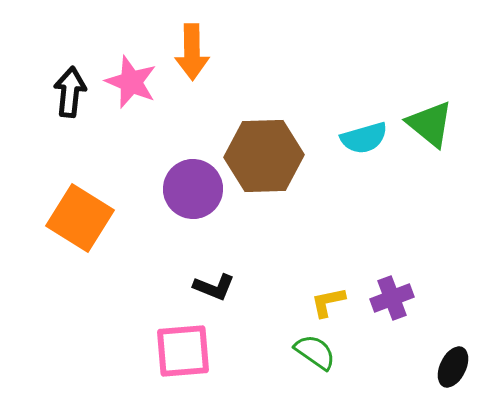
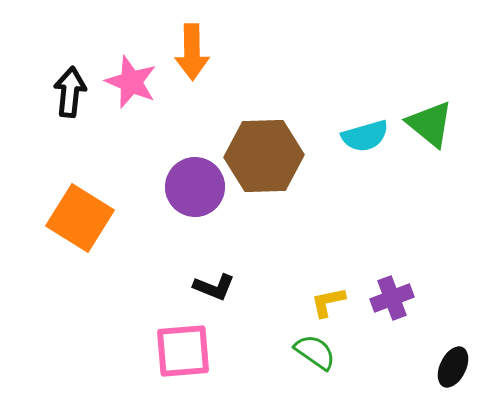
cyan semicircle: moved 1 px right, 2 px up
purple circle: moved 2 px right, 2 px up
